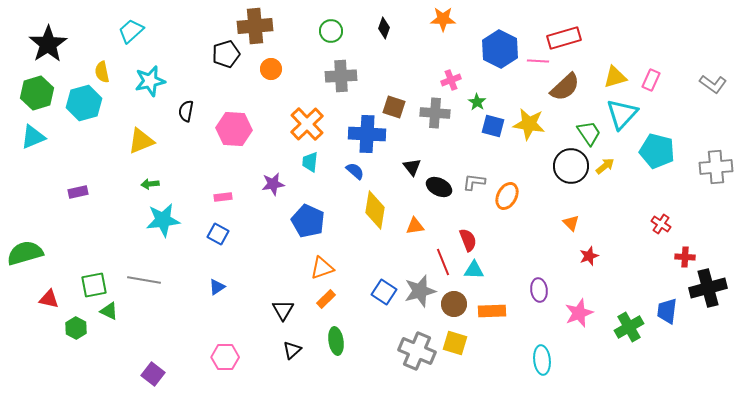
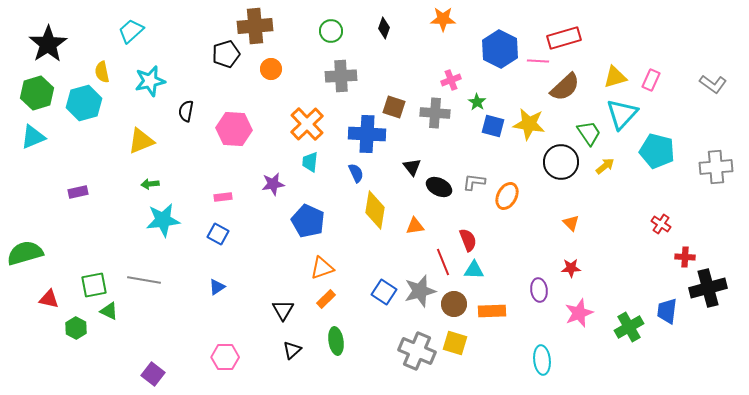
black circle at (571, 166): moved 10 px left, 4 px up
blue semicircle at (355, 171): moved 1 px right, 2 px down; rotated 24 degrees clockwise
red star at (589, 256): moved 18 px left, 12 px down; rotated 18 degrees clockwise
